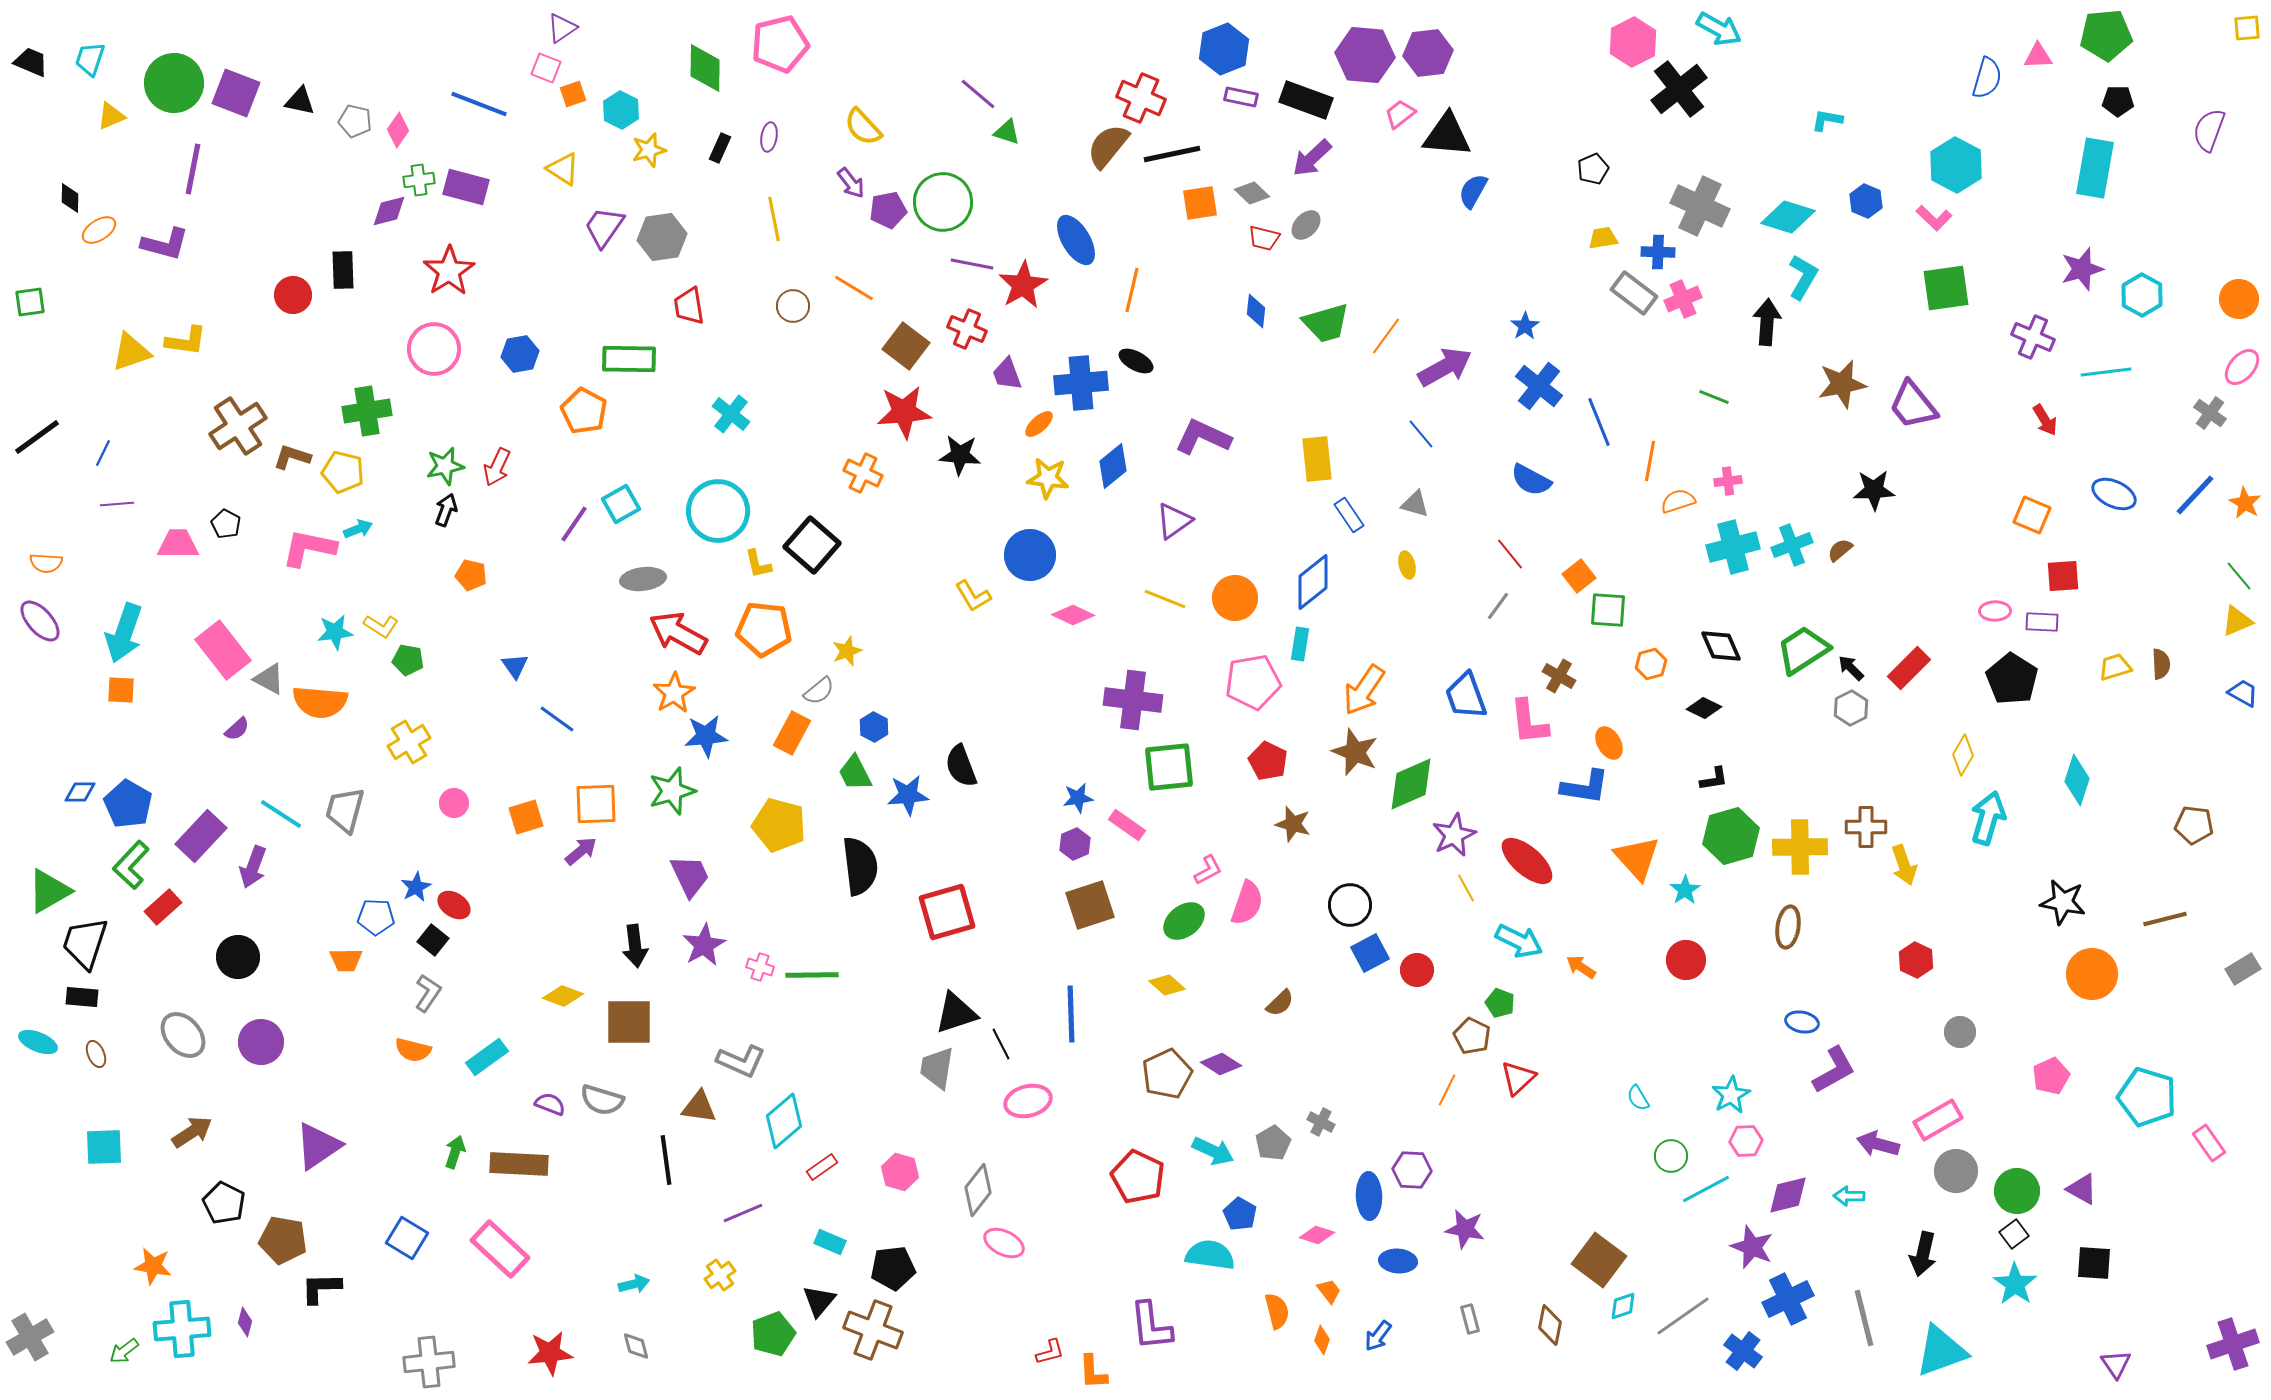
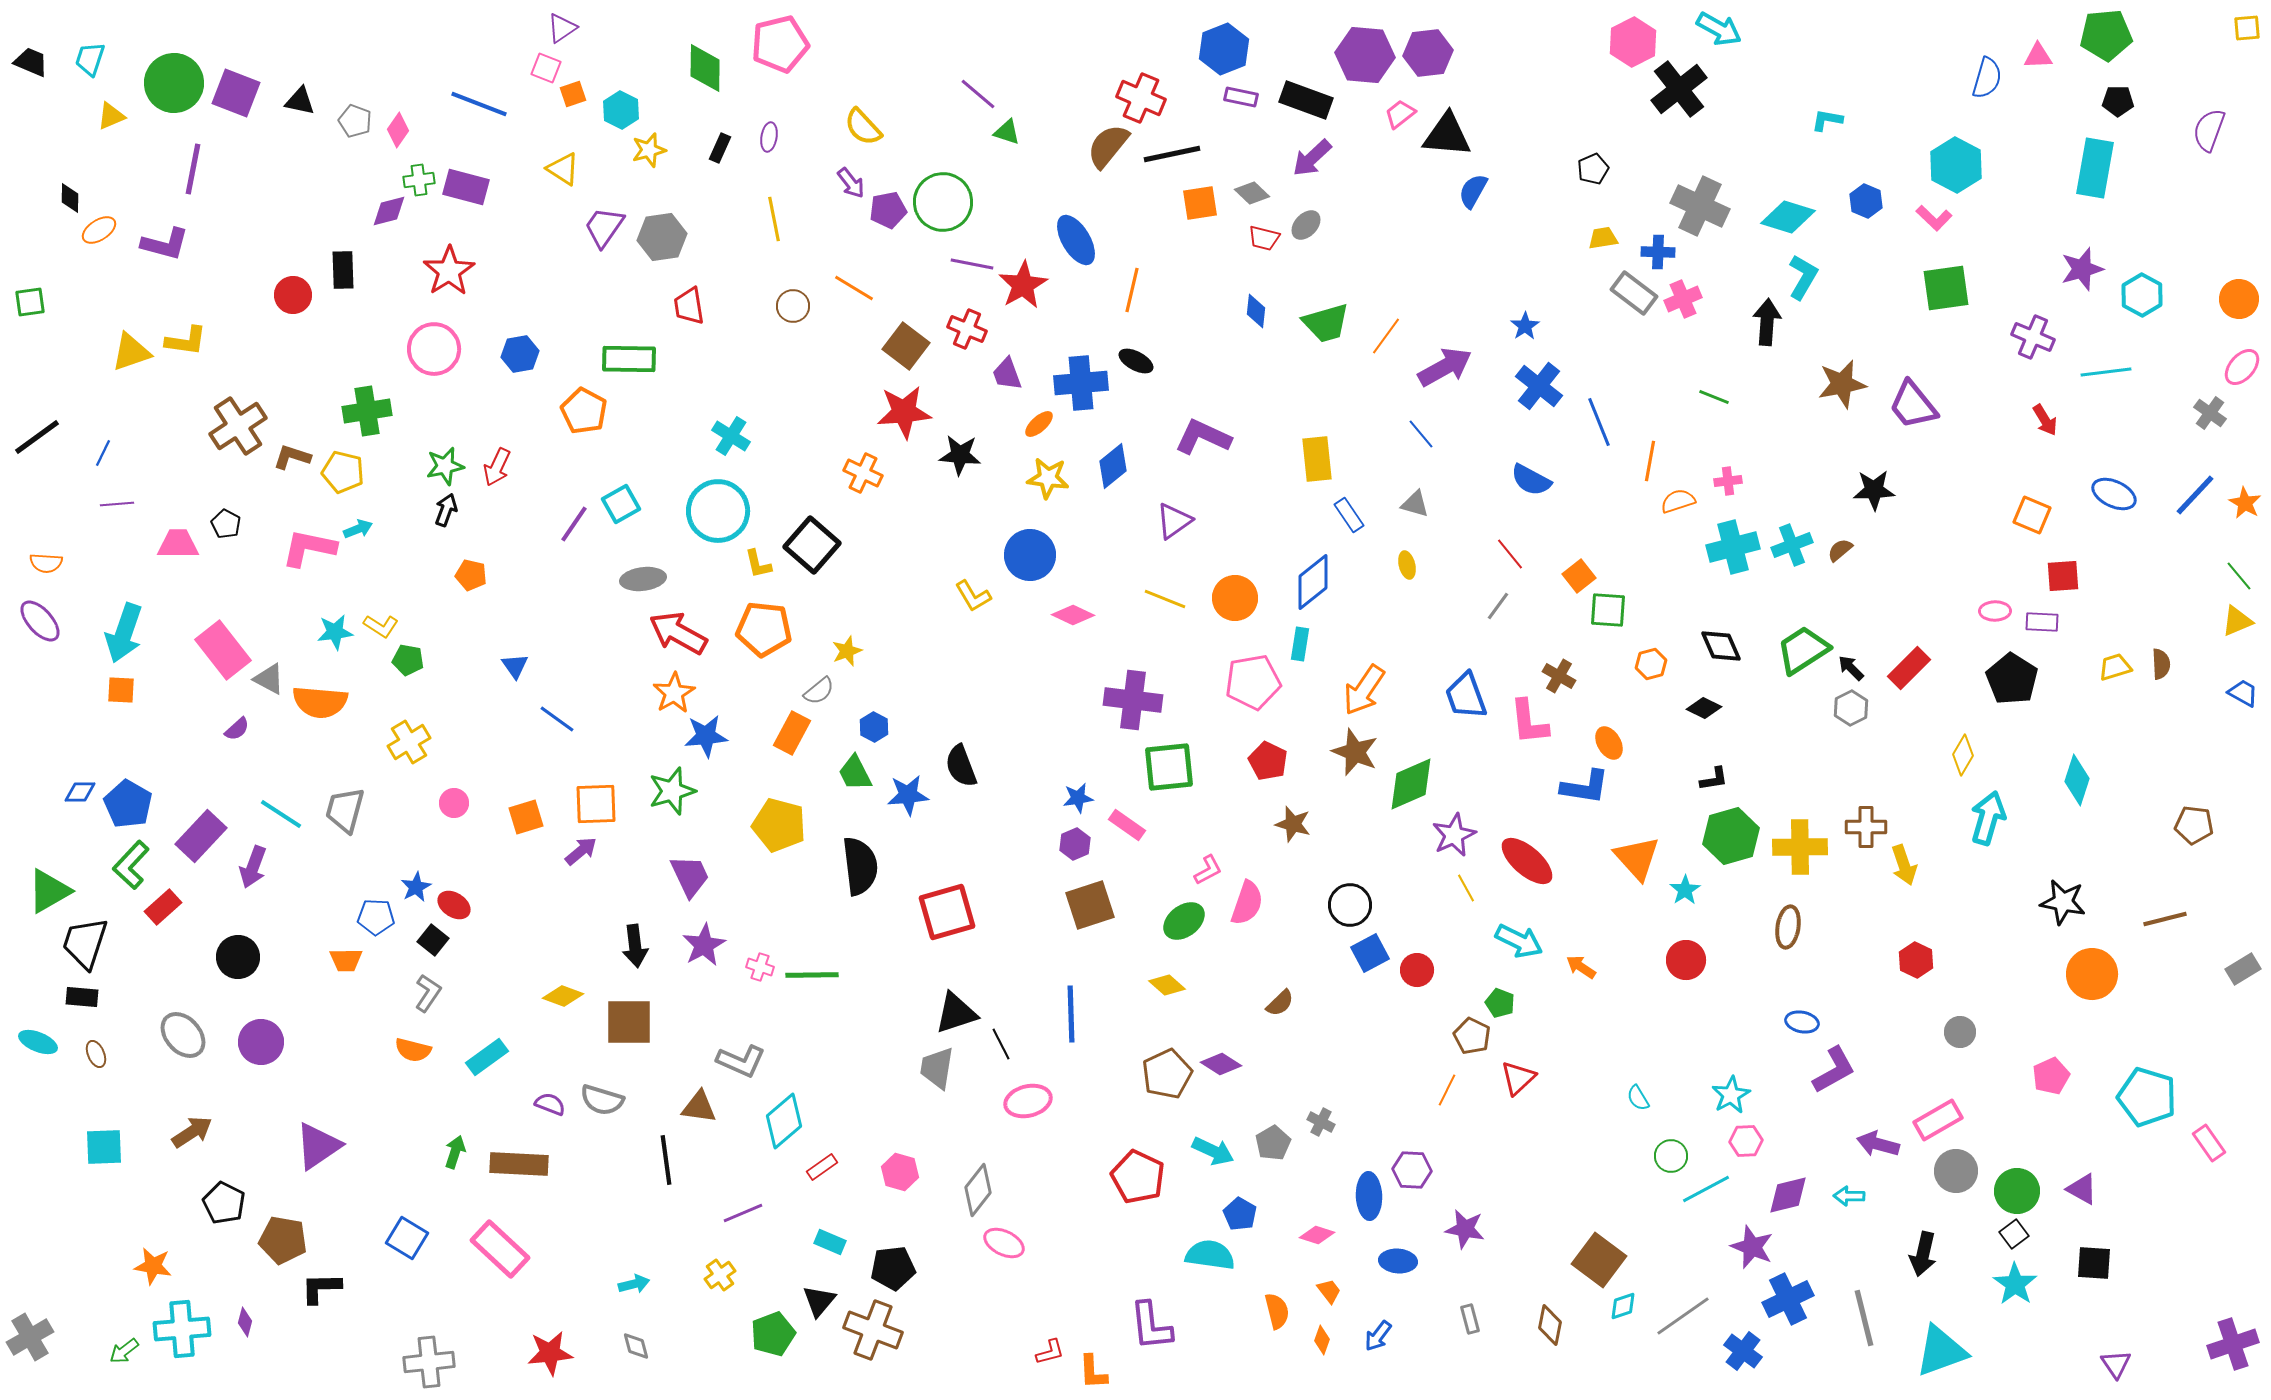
gray pentagon at (355, 121): rotated 8 degrees clockwise
cyan cross at (731, 414): moved 22 px down; rotated 6 degrees counterclockwise
